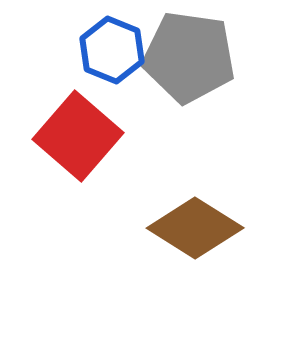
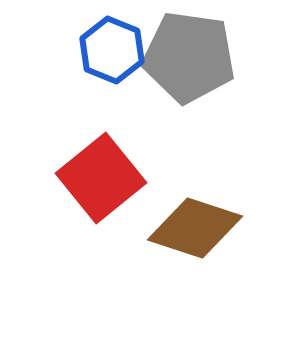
red square: moved 23 px right, 42 px down; rotated 10 degrees clockwise
brown diamond: rotated 14 degrees counterclockwise
